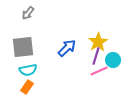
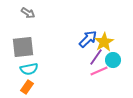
gray arrow: rotated 96 degrees counterclockwise
yellow star: moved 6 px right
blue arrow: moved 21 px right, 9 px up
purple line: moved 1 px down; rotated 18 degrees clockwise
cyan semicircle: moved 1 px right, 1 px up
